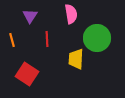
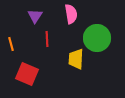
purple triangle: moved 5 px right
orange line: moved 1 px left, 4 px down
red square: rotated 10 degrees counterclockwise
